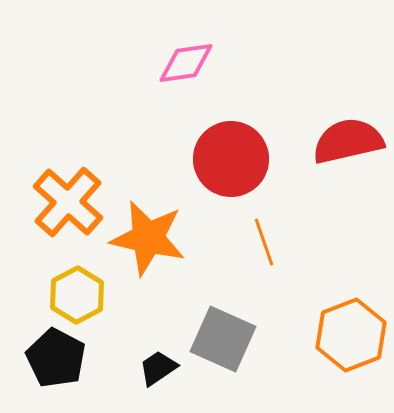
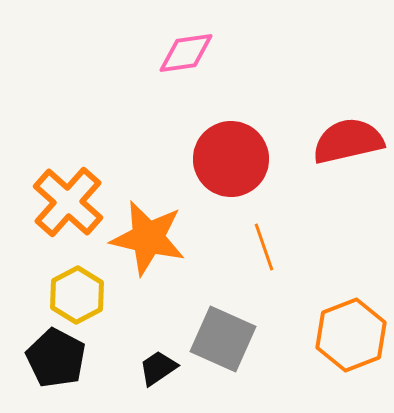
pink diamond: moved 10 px up
orange line: moved 5 px down
